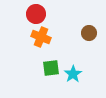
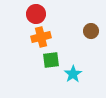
brown circle: moved 2 px right, 2 px up
orange cross: rotated 36 degrees counterclockwise
green square: moved 8 px up
